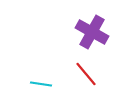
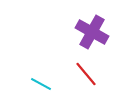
cyan line: rotated 20 degrees clockwise
